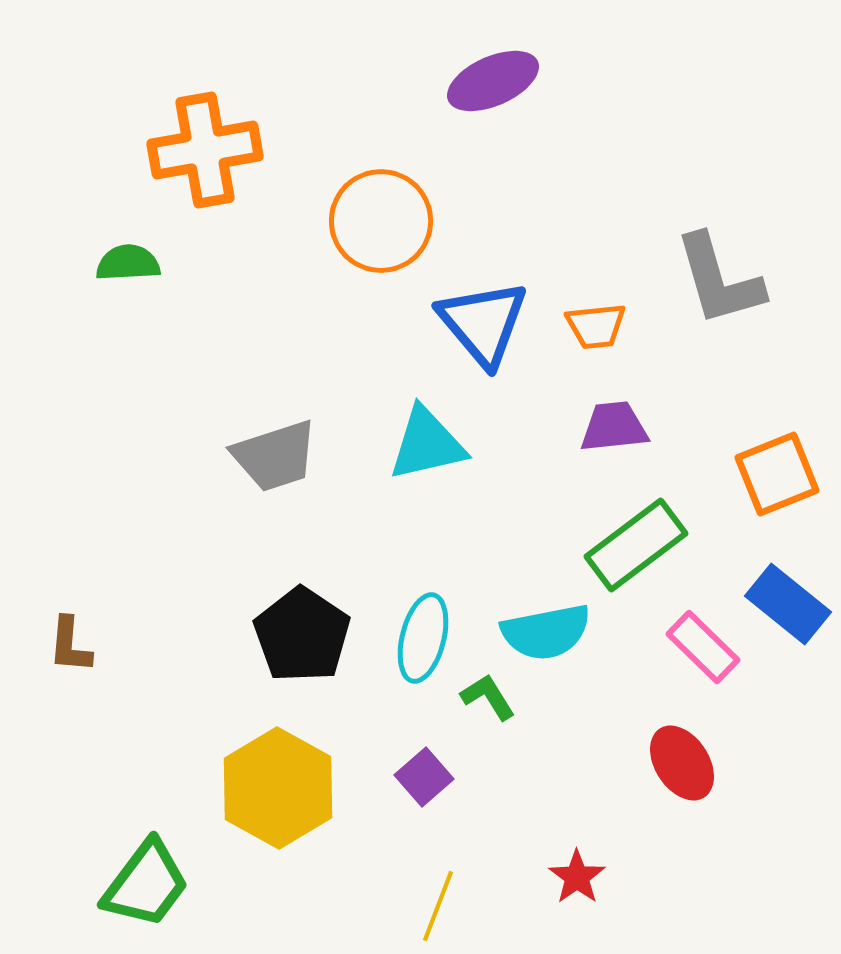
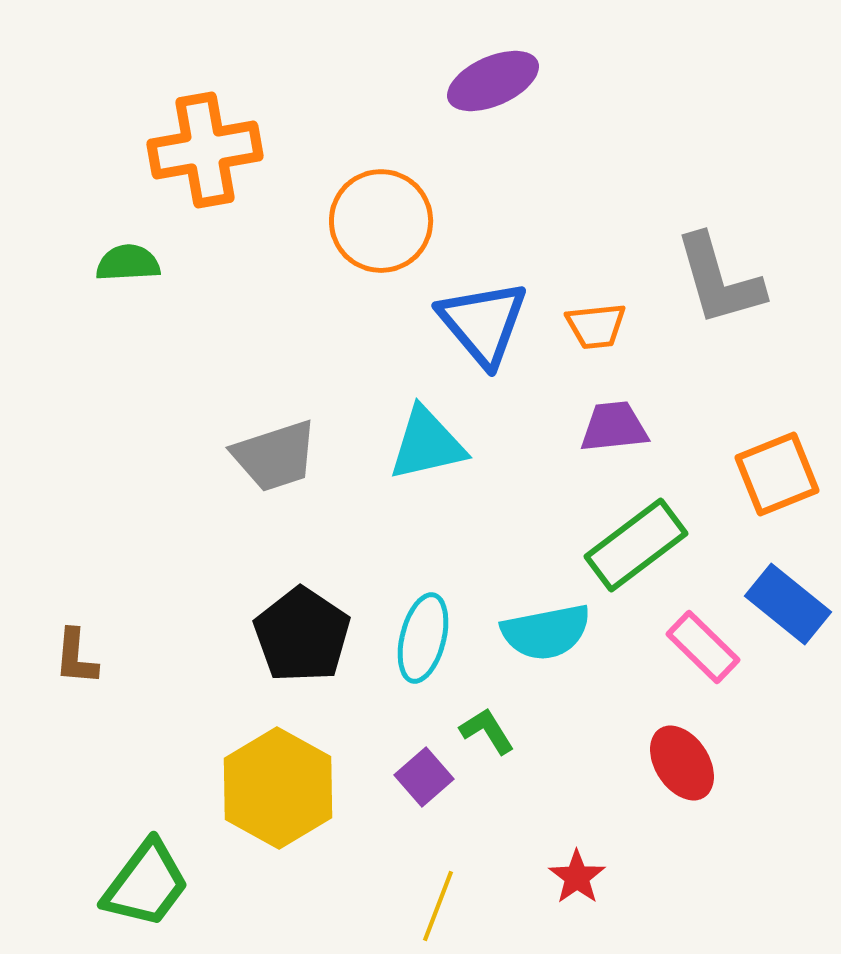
brown L-shape: moved 6 px right, 12 px down
green L-shape: moved 1 px left, 34 px down
